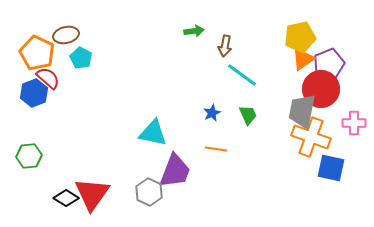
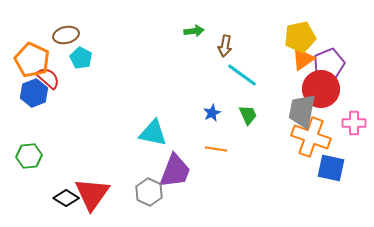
orange pentagon: moved 5 px left, 7 px down
